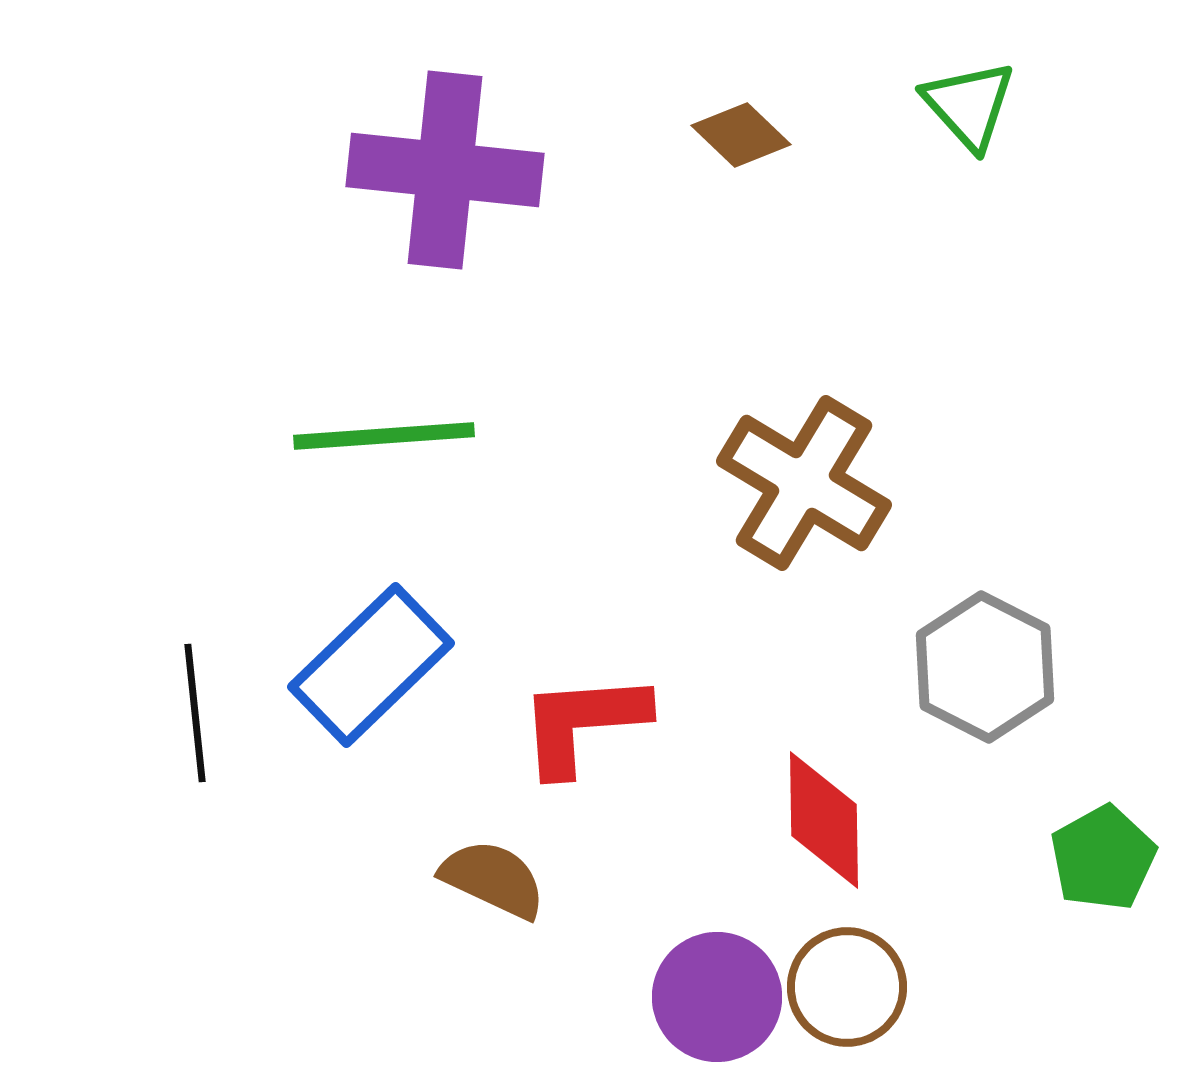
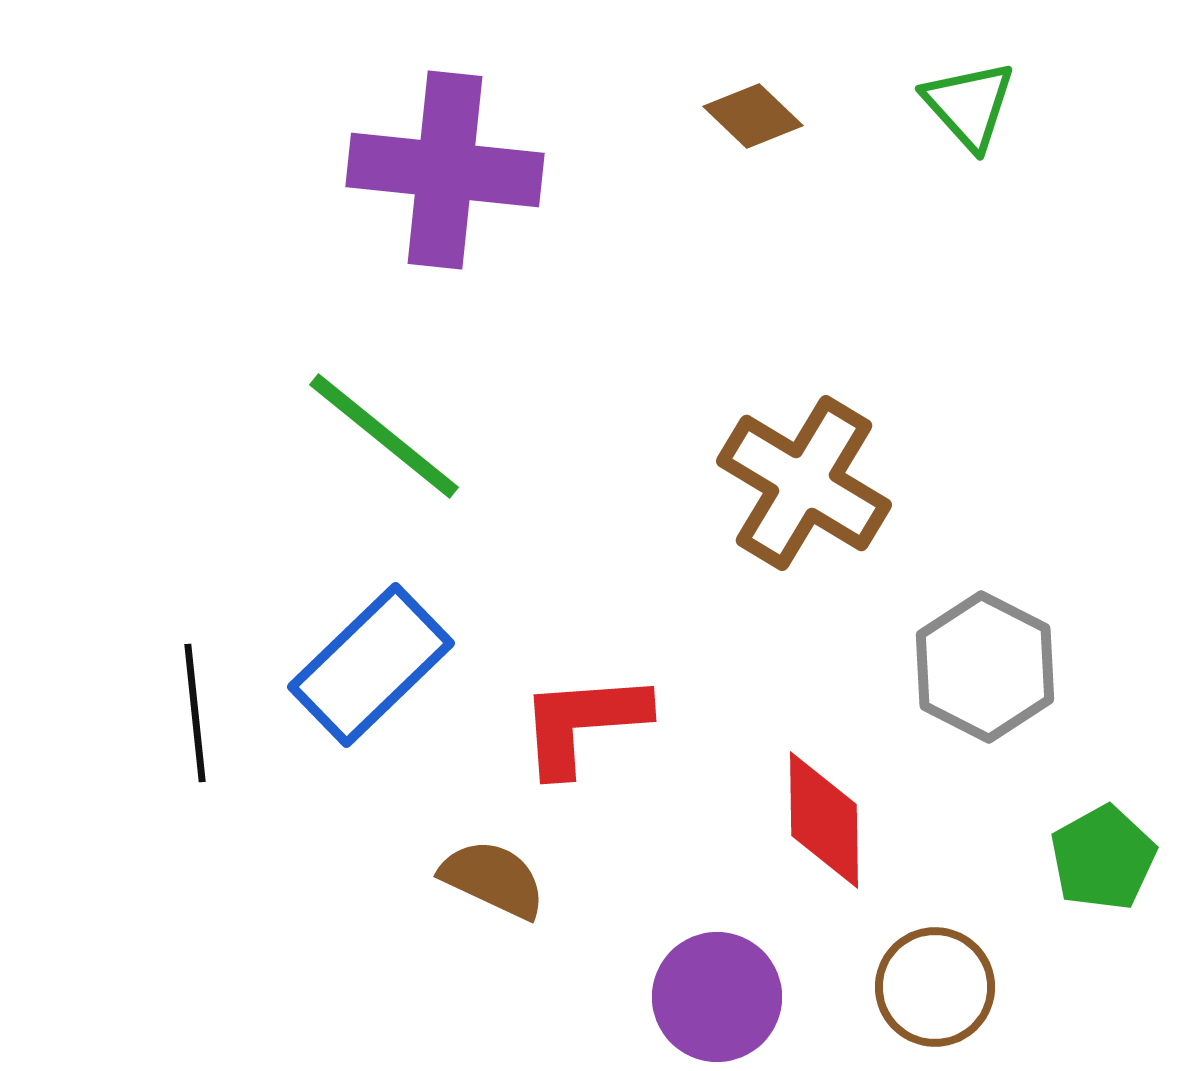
brown diamond: moved 12 px right, 19 px up
green line: rotated 43 degrees clockwise
brown circle: moved 88 px right
